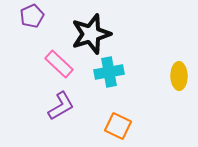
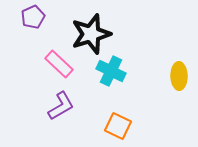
purple pentagon: moved 1 px right, 1 px down
cyan cross: moved 2 px right, 1 px up; rotated 36 degrees clockwise
